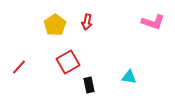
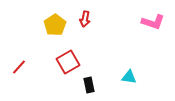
red arrow: moved 2 px left, 3 px up
